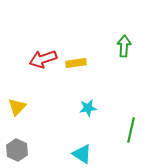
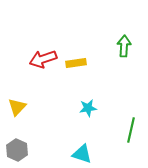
cyan triangle: rotated 15 degrees counterclockwise
